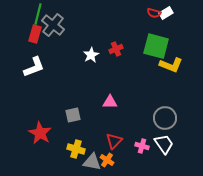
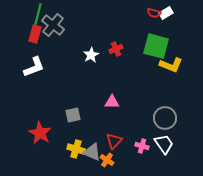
pink triangle: moved 2 px right
gray triangle: moved 10 px up; rotated 12 degrees clockwise
